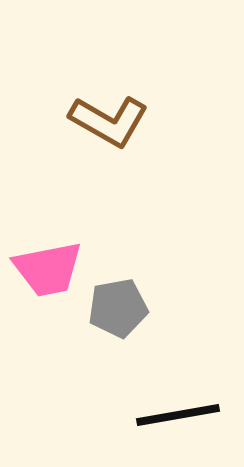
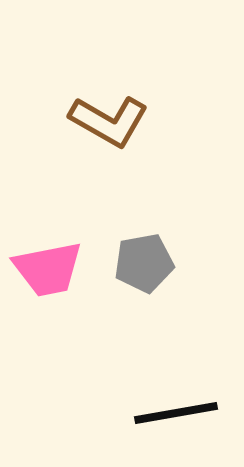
gray pentagon: moved 26 px right, 45 px up
black line: moved 2 px left, 2 px up
